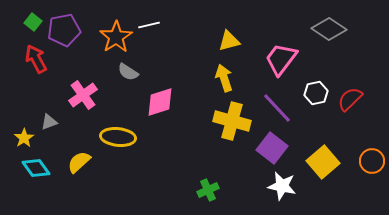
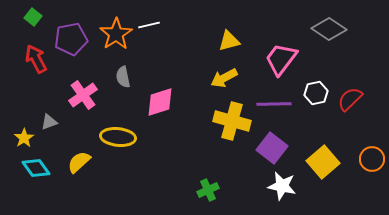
green square: moved 5 px up
purple pentagon: moved 7 px right, 9 px down
orange star: moved 3 px up
gray semicircle: moved 5 px left, 5 px down; rotated 45 degrees clockwise
yellow arrow: rotated 100 degrees counterclockwise
purple line: moved 3 px left, 4 px up; rotated 48 degrees counterclockwise
orange circle: moved 2 px up
